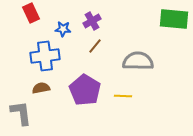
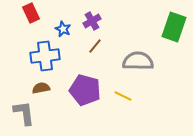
green rectangle: moved 8 px down; rotated 76 degrees counterclockwise
blue star: rotated 21 degrees clockwise
purple pentagon: rotated 16 degrees counterclockwise
yellow line: rotated 24 degrees clockwise
gray L-shape: moved 3 px right
